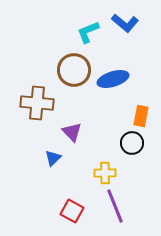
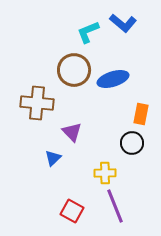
blue L-shape: moved 2 px left
orange rectangle: moved 2 px up
